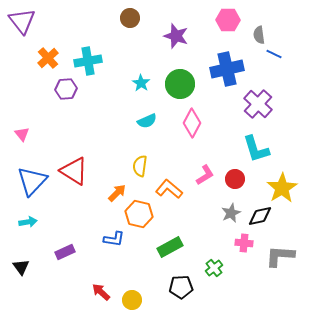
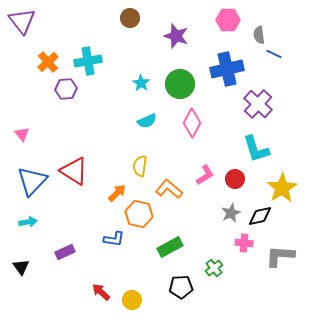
orange cross: moved 4 px down
